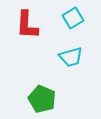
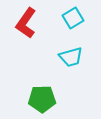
red L-shape: moved 1 px left, 2 px up; rotated 32 degrees clockwise
green pentagon: rotated 24 degrees counterclockwise
